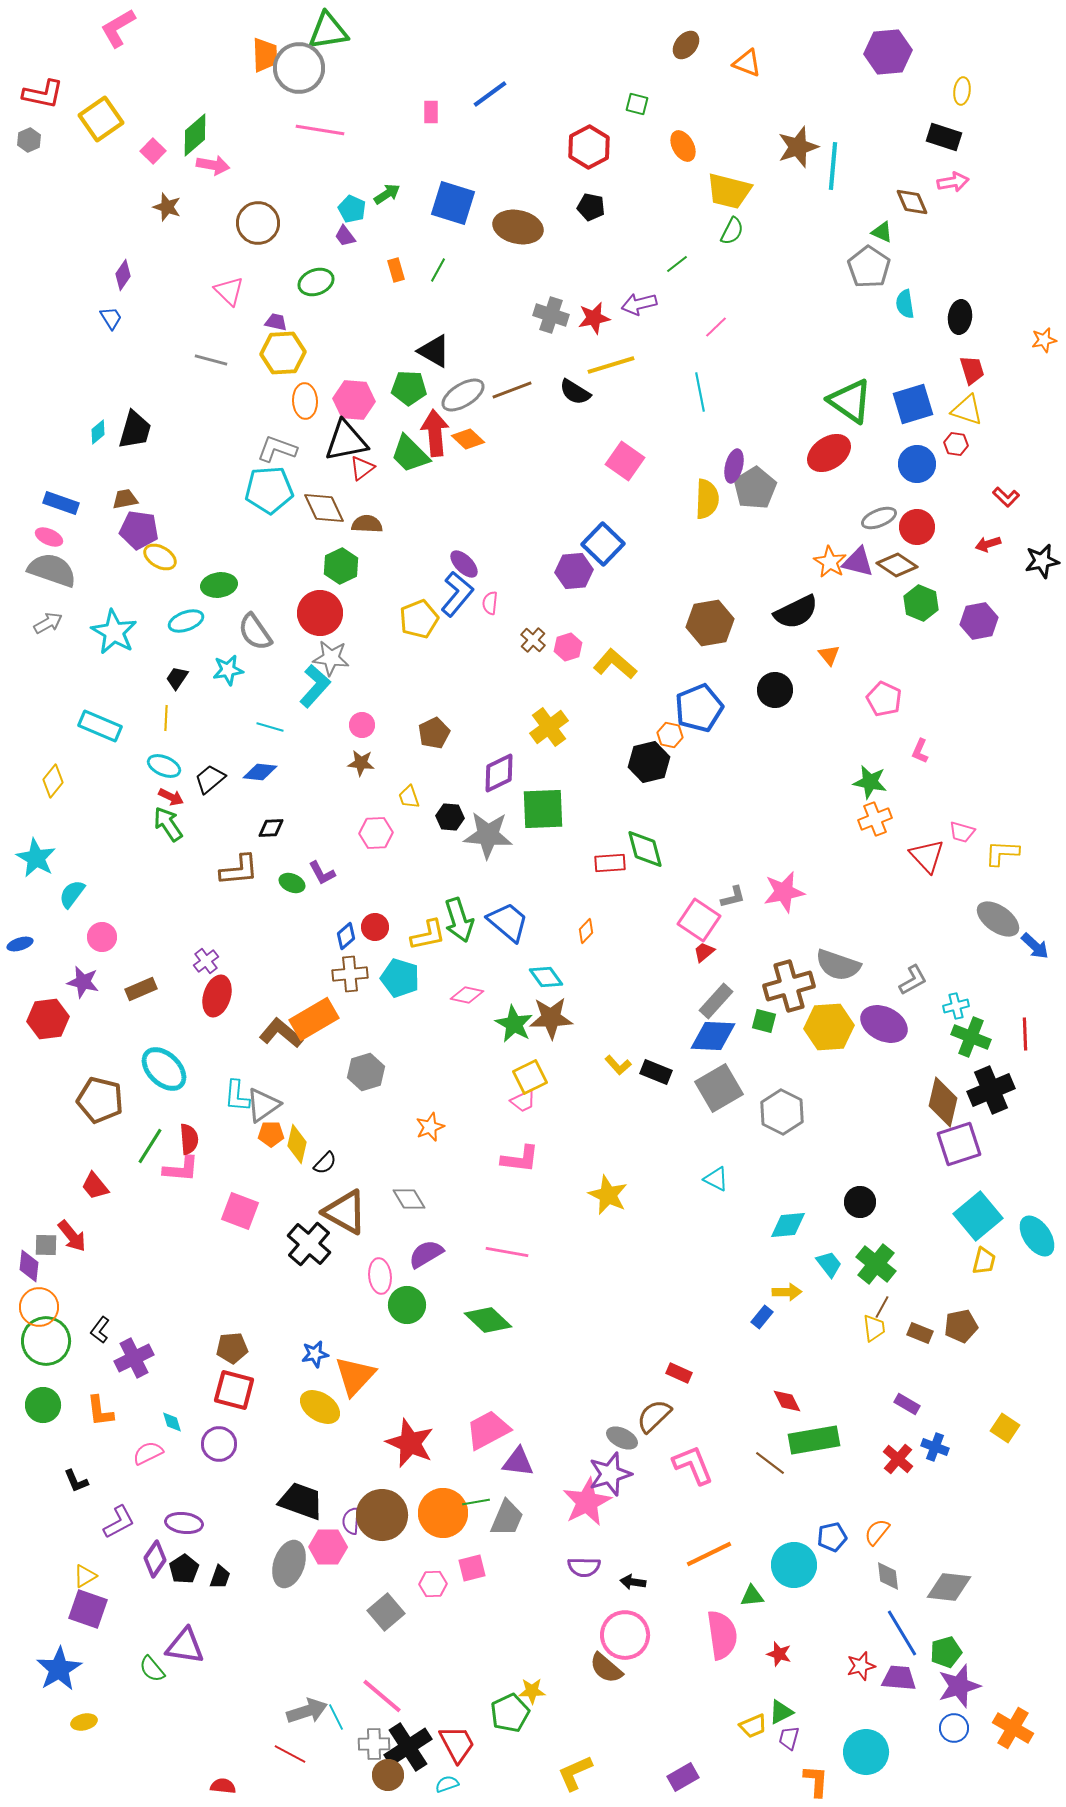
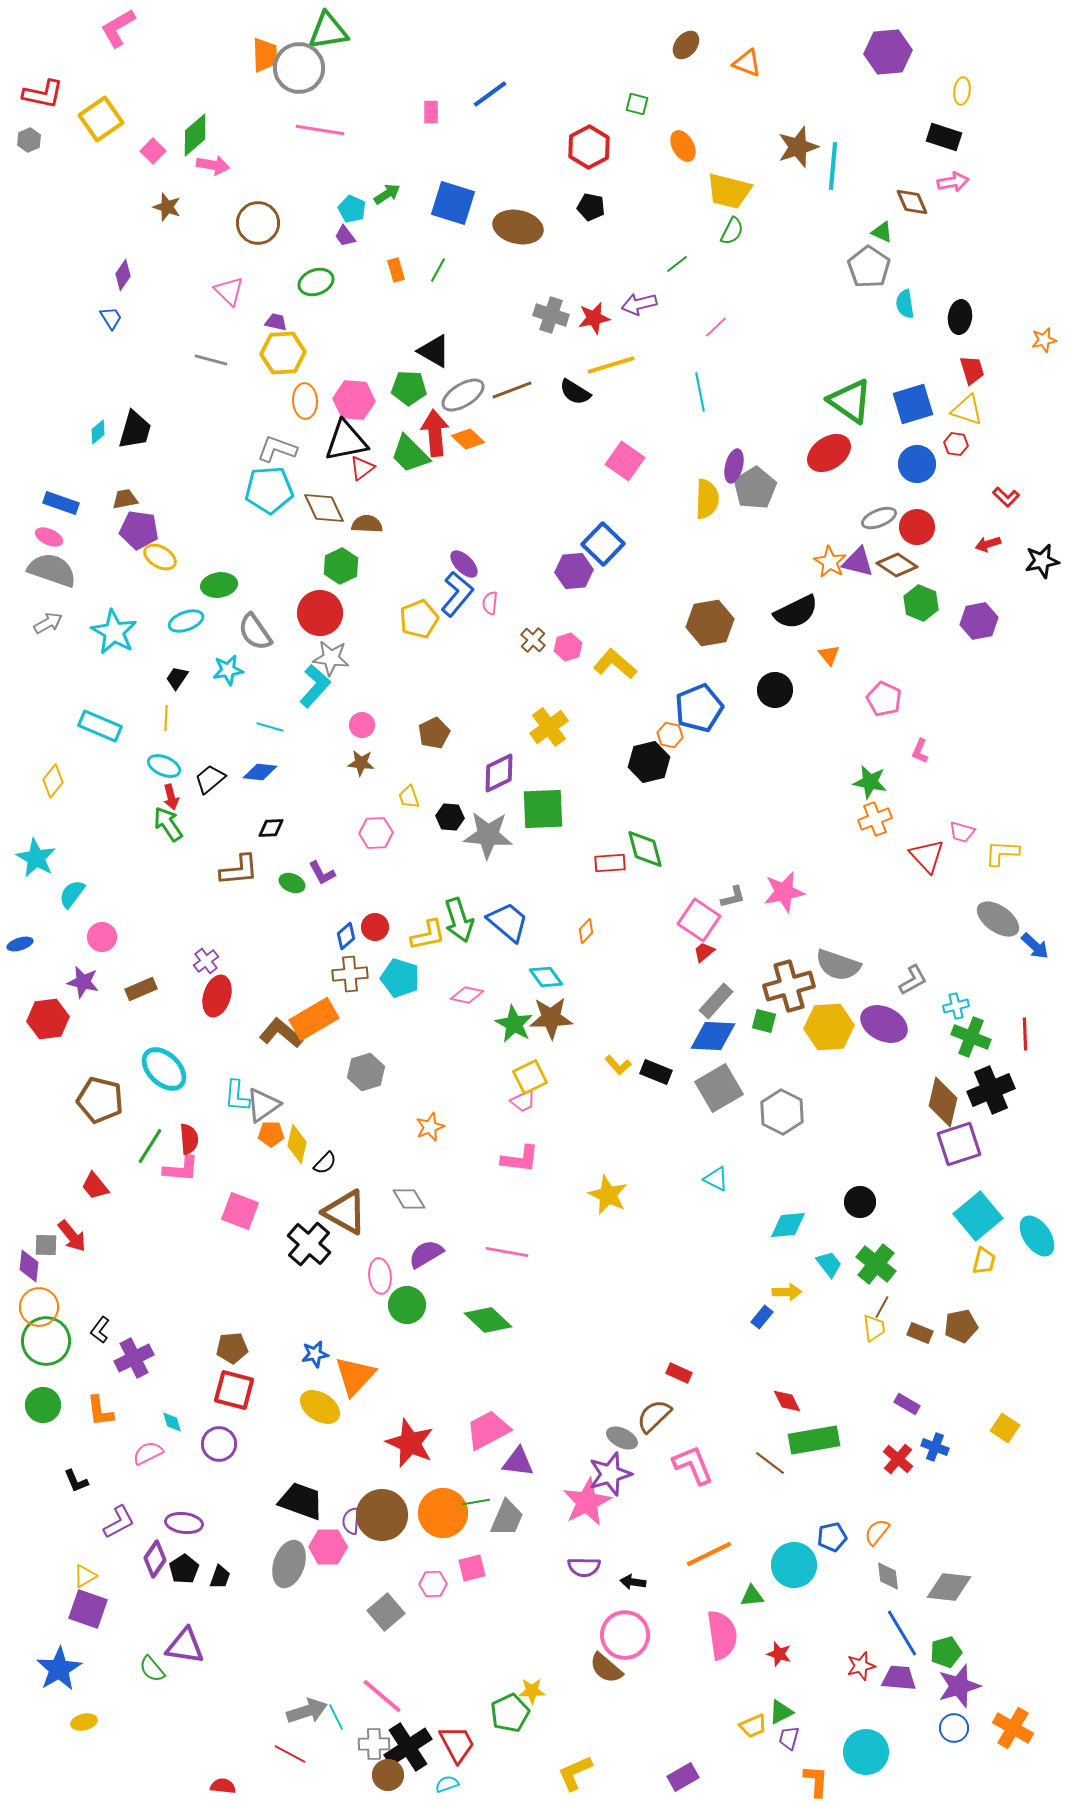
red arrow at (171, 797): rotated 50 degrees clockwise
